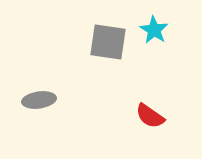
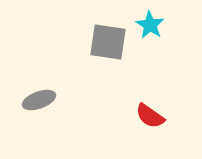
cyan star: moved 4 px left, 5 px up
gray ellipse: rotated 12 degrees counterclockwise
